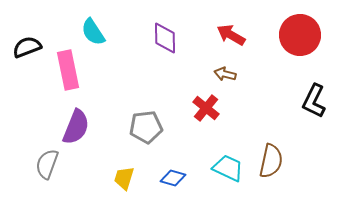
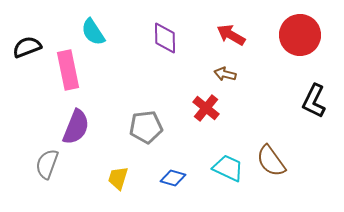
brown semicircle: rotated 132 degrees clockwise
yellow trapezoid: moved 6 px left
